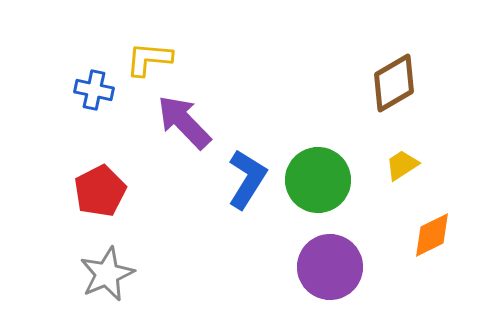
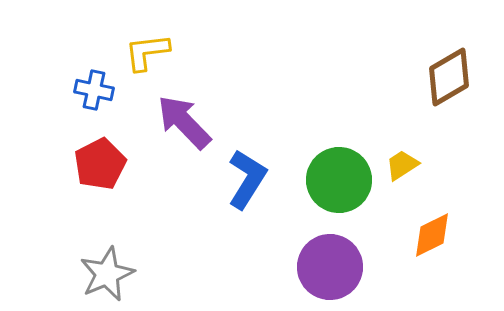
yellow L-shape: moved 2 px left, 7 px up; rotated 12 degrees counterclockwise
brown diamond: moved 55 px right, 6 px up
green circle: moved 21 px right
red pentagon: moved 27 px up
